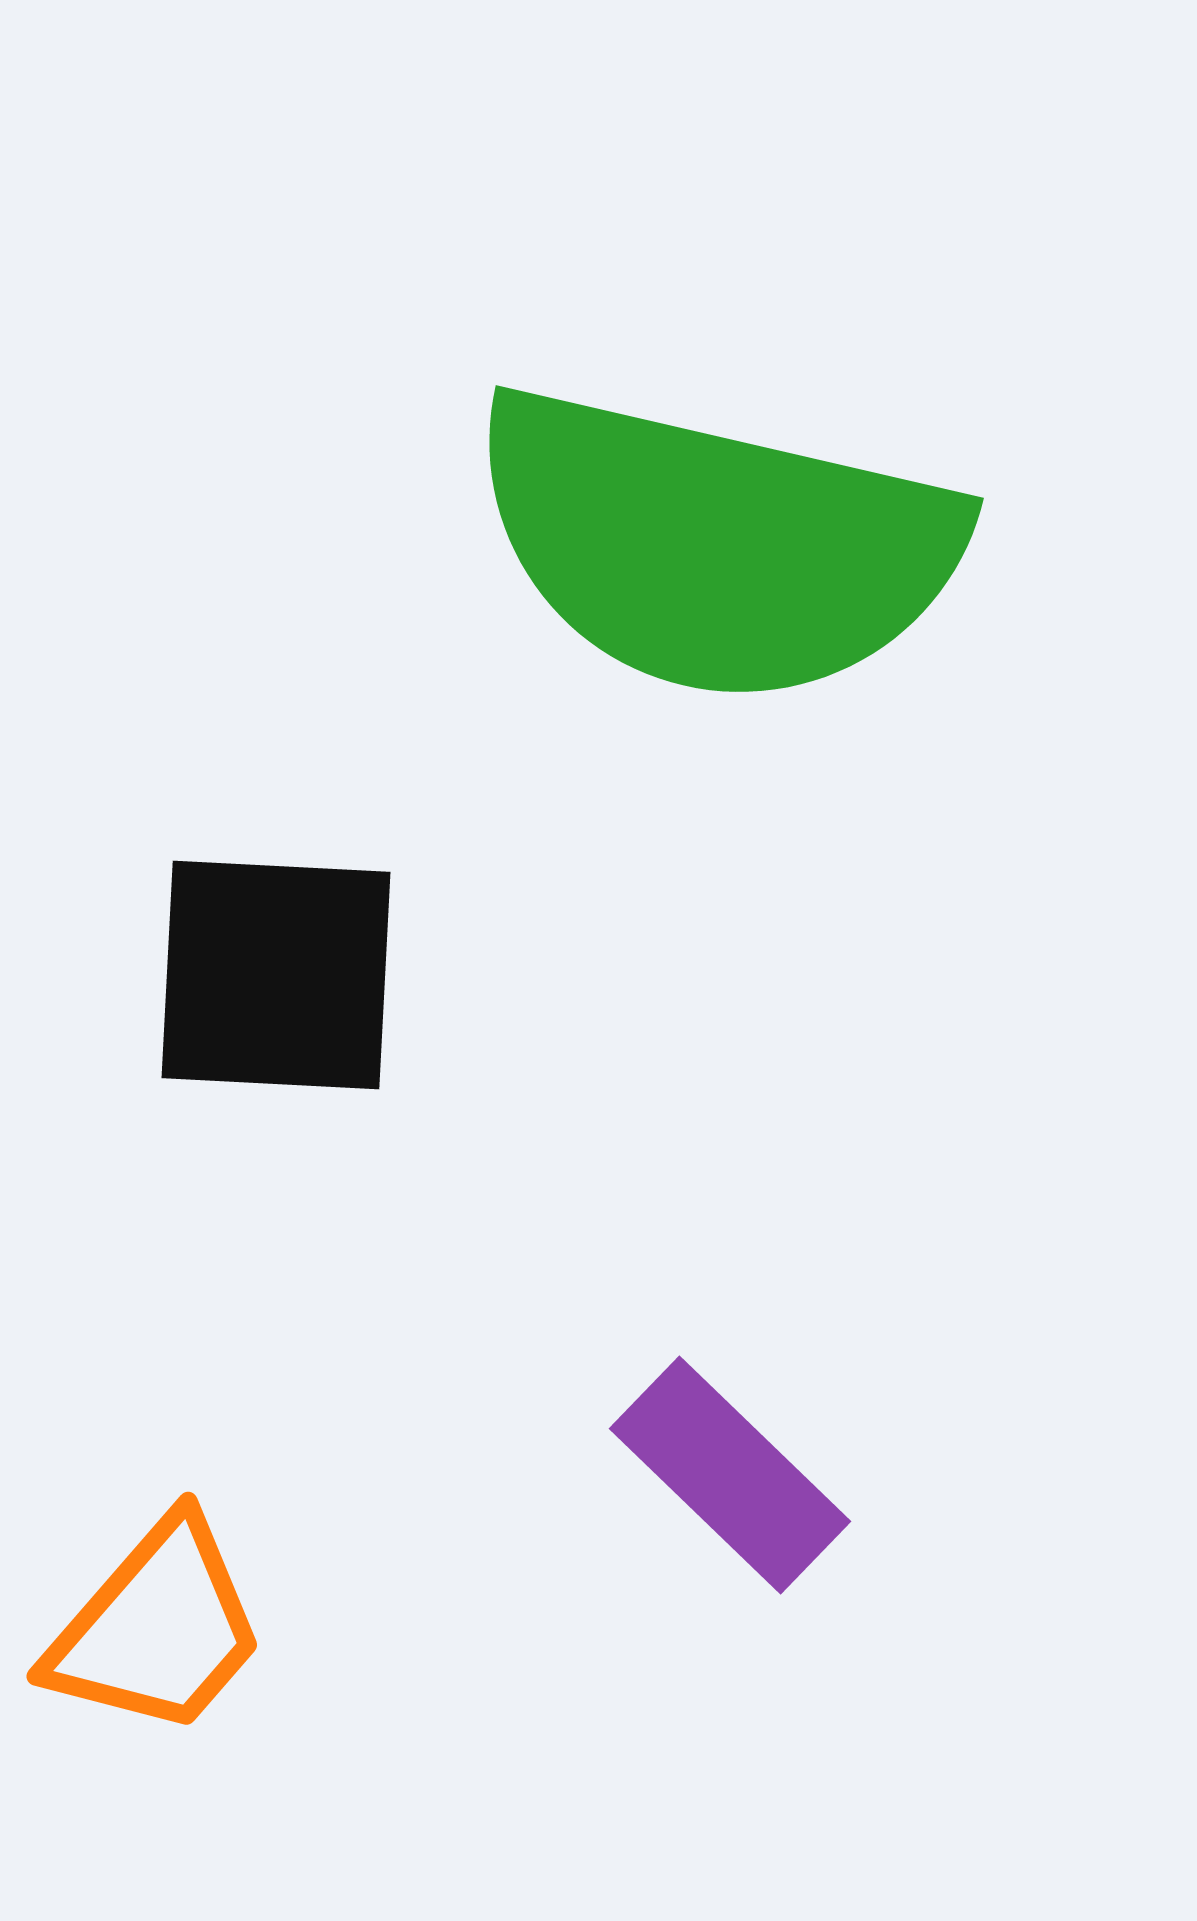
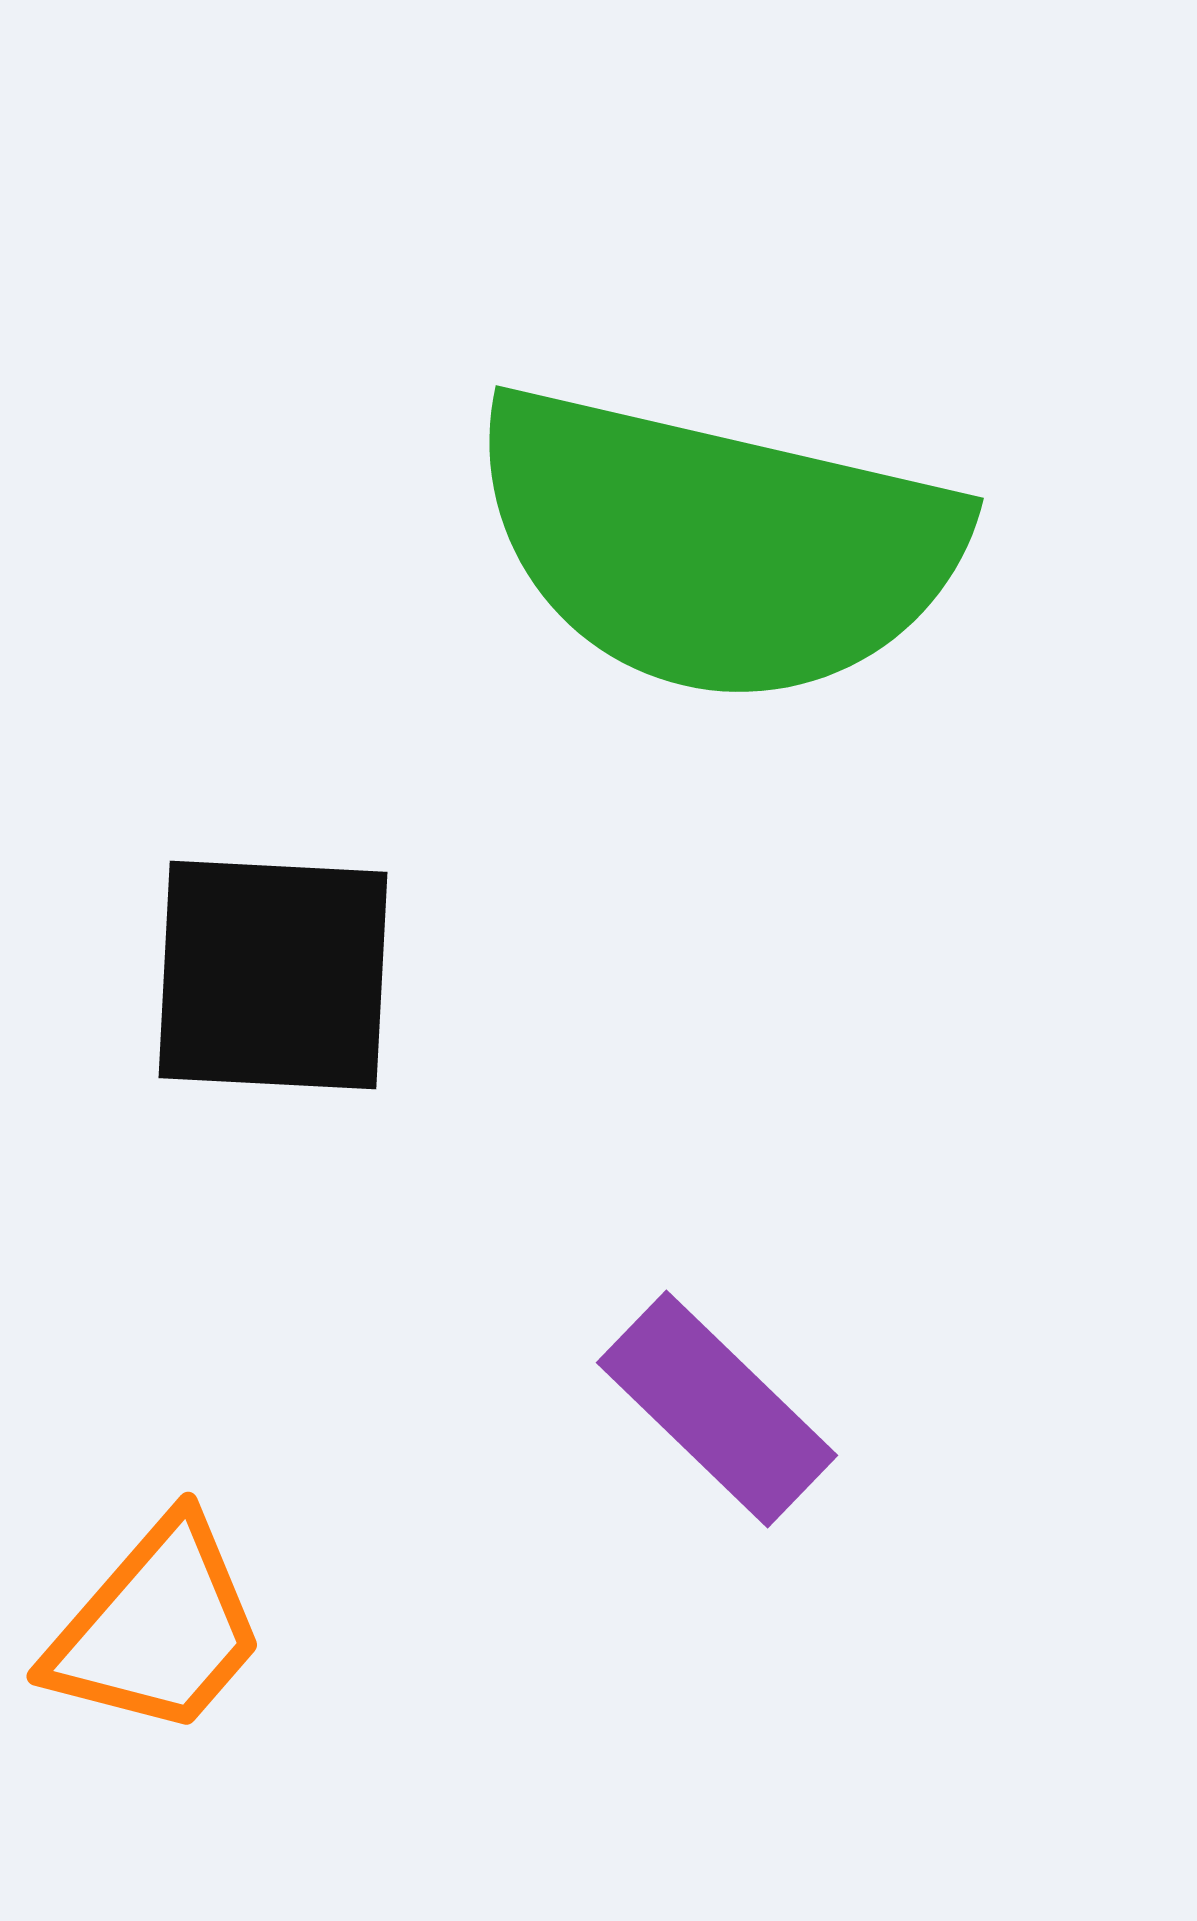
black square: moved 3 px left
purple rectangle: moved 13 px left, 66 px up
